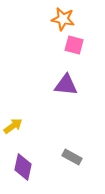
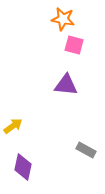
gray rectangle: moved 14 px right, 7 px up
